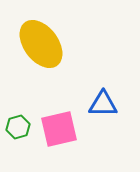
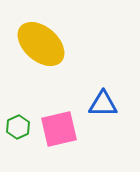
yellow ellipse: rotated 12 degrees counterclockwise
green hexagon: rotated 10 degrees counterclockwise
